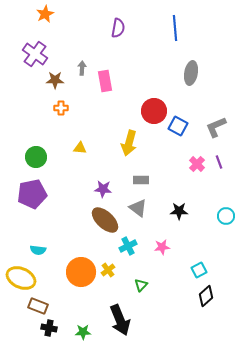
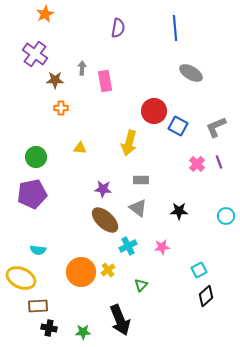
gray ellipse: rotated 70 degrees counterclockwise
brown rectangle: rotated 24 degrees counterclockwise
